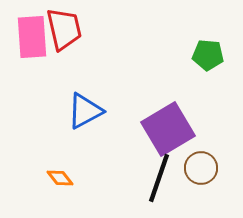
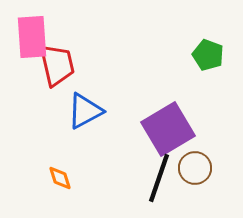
red trapezoid: moved 7 px left, 36 px down
green pentagon: rotated 16 degrees clockwise
brown circle: moved 6 px left
orange diamond: rotated 20 degrees clockwise
